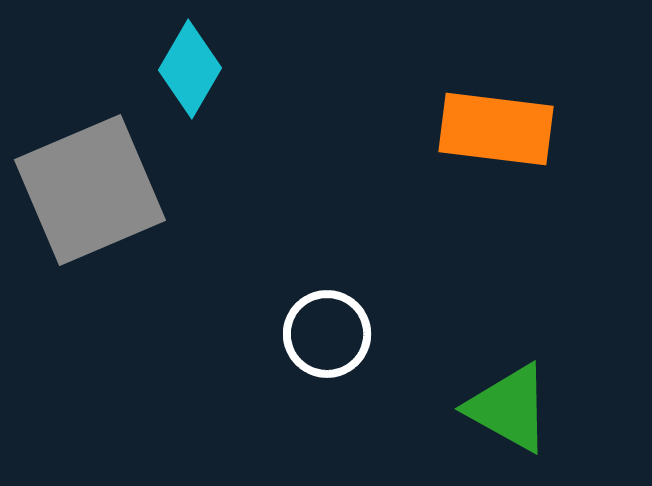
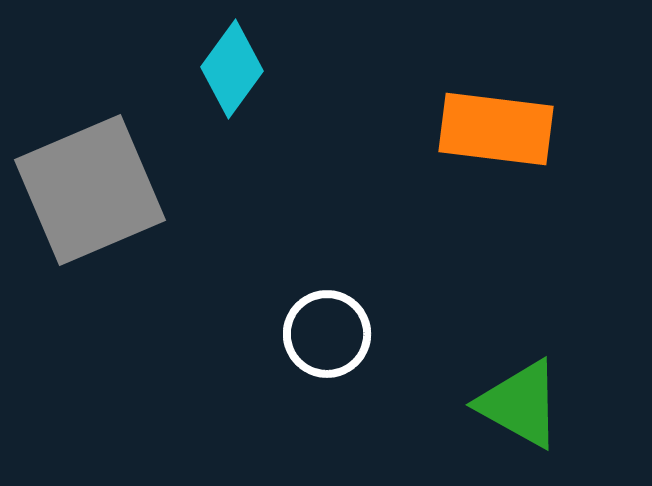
cyan diamond: moved 42 px right; rotated 6 degrees clockwise
green triangle: moved 11 px right, 4 px up
